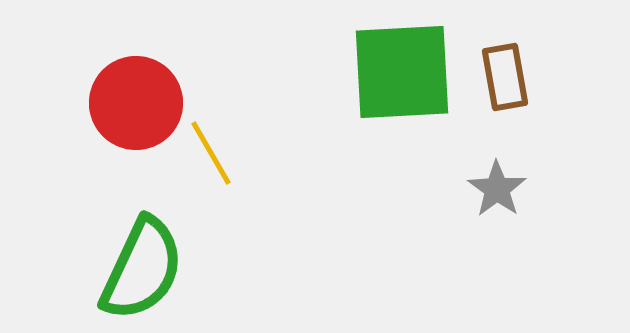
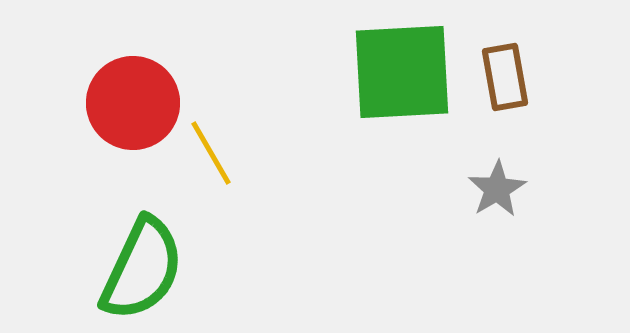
red circle: moved 3 px left
gray star: rotated 6 degrees clockwise
